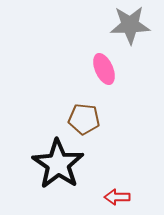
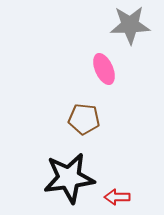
black star: moved 11 px right, 14 px down; rotated 30 degrees clockwise
